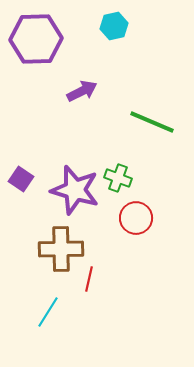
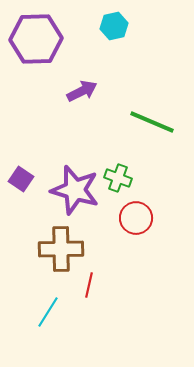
red line: moved 6 px down
